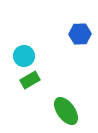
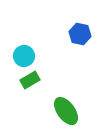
blue hexagon: rotated 15 degrees clockwise
